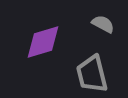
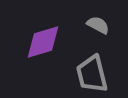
gray semicircle: moved 5 px left, 1 px down
